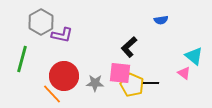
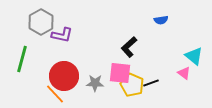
black line: rotated 21 degrees counterclockwise
orange line: moved 3 px right
